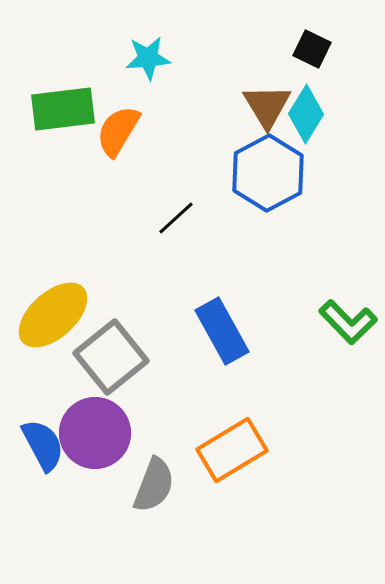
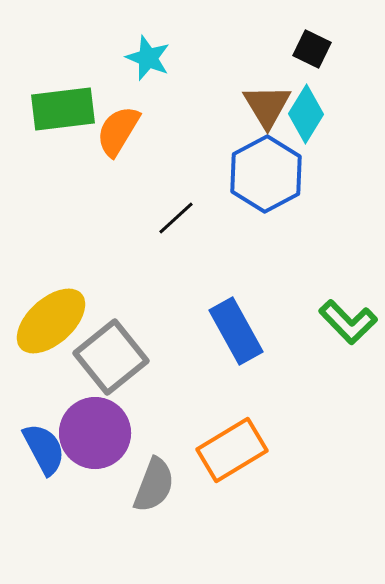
cyan star: rotated 27 degrees clockwise
blue hexagon: moved 2 px left, 1 px down
yellow ellipse: moved 2 px left, 6 px down
blue rectangle: moved 14 px right
blue semicircle: moved 1 px right, 4 px down
